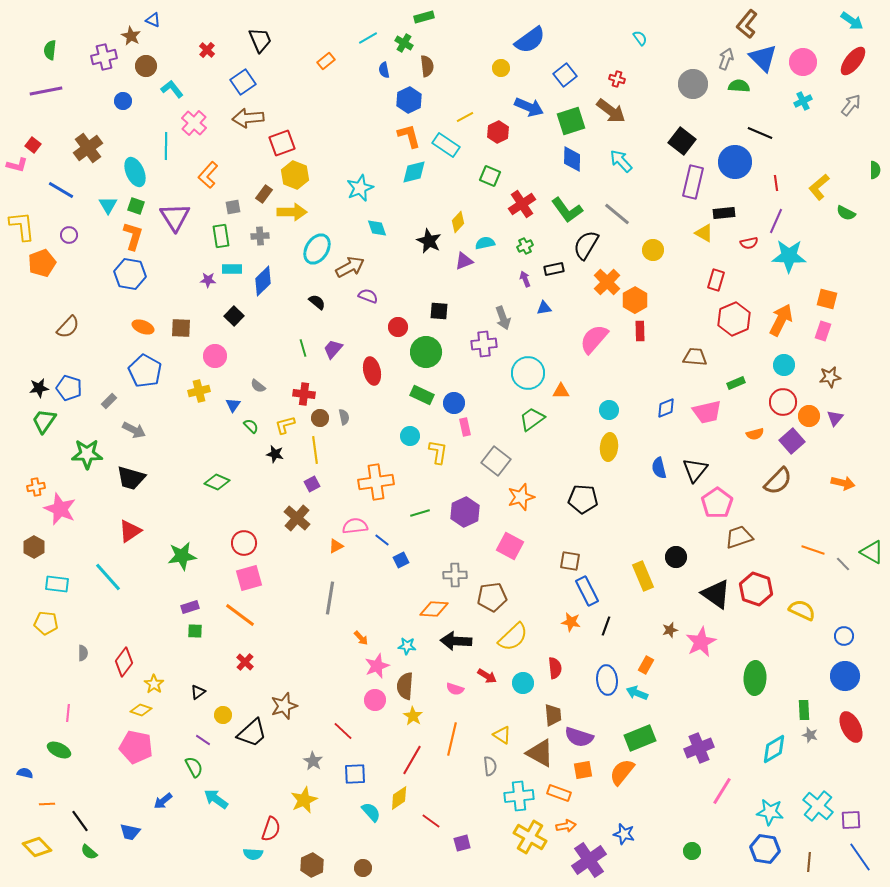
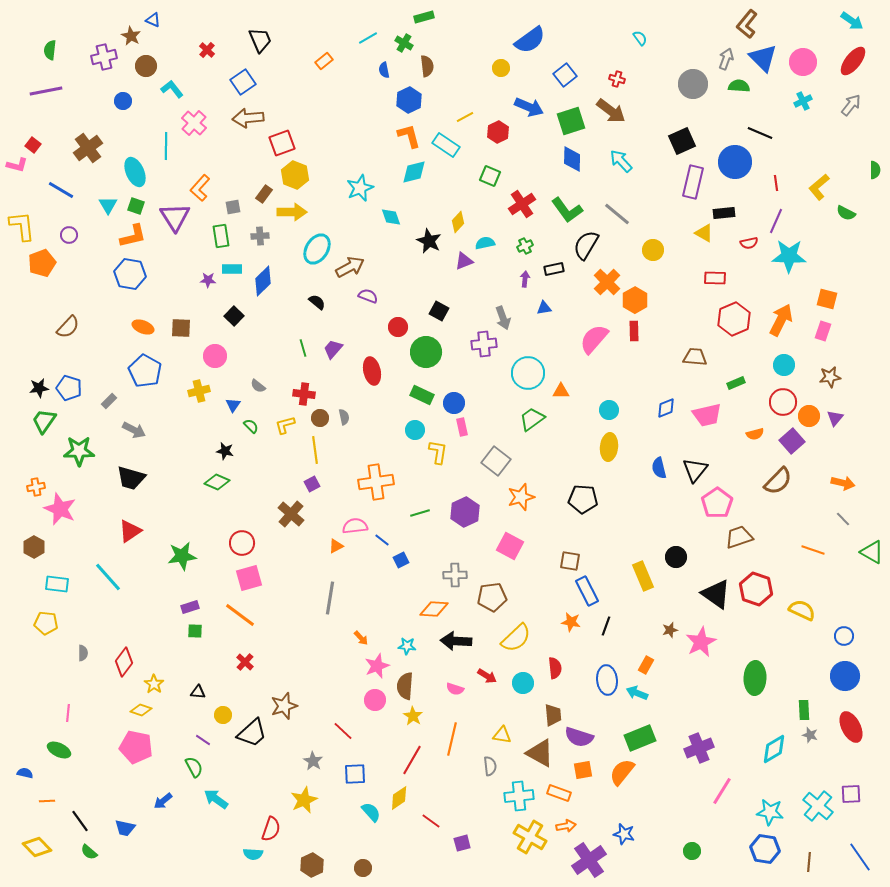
orange rectangle at (326, 61): moved 2 px left
black square at (682, 141): rotated 28 degrees clockwise
orange L-shape at (208, 175): moved 8 px left, 13 px down
cyan diamond at (377, 228): moved 14 px right, 11 px up
orange L-shape at (133, 236): rotated 60 degrees clockwise
purple arrow at (525, 279): rotated 28 degrees clockwise
red rectangle at (716, 280): moved 1 px left, 2 px up; rotated 75 degrees clockwise
black square at (439, 311): rotated 24 degrees clockwise
red rectangle at (640, 331): moved 6 px left
pink trapezoid at (707, 412): moved 3 px down
pink rectangle at (465, 427): moved 3 px left
cyan circle at (410, 436): moved 5 px right, 6 px up
green star at (87, 454): moved 8 px left, 3 px up
black star at (275, 454): moved 50 px left, 3 px up
brown cross at (297, 518): moved 6 px left, 4 px up
red circle at (244, 543): moved 2 px left
gray line at (843, 564): moved 45 px up
yellow semicircle at (513, 637): moved 3 px right, 1 px down
black triangle at (198, 692): rotated 42 degrees clockwise
yellow triangle at (502, 735): rotated 24 degrees counterclockwise
orange line at (47, 804): moved 3 px up
purple square at (851, 820): moved 26 px up
blue trapezoid at (130, 832): moved 5 px left, 4 px up
